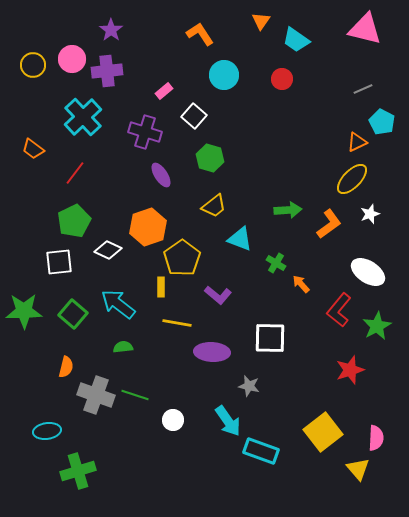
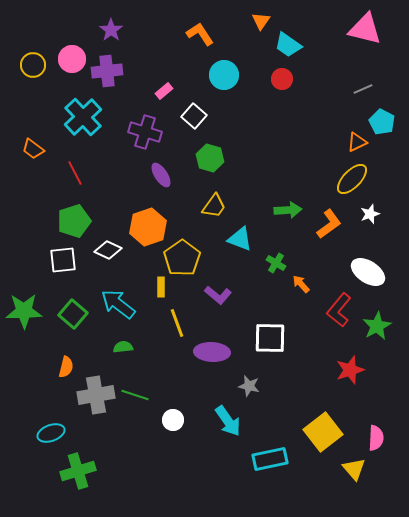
cyan trapezoid at (296, 40): moved 8 px left, 5 px down
red line at (75, 173): rotated 65 degrees counterclockwise
yellow trapezoid at (214, 206): rotated 16 degrees counterclockwise
green pentagon at (74, 221): rotated 8 degrees clockwise
white square at (59, 262): moved 4 px right, 2 px up
yellow line at (177, 323): rotated 60 degrees clockwise
gray cross at (96, 395): rotated 30 degrees counterclockwise
cyan ellipse at (47, 431): moved 4 px right, 2 px down; rotated 12 degrees counterclockwise
cyan rectangle at (261, 451): moved 9 px right, 8 px down; rotated 32 degrees counterclockwise
yellow triangle at (358, 469): moved 4 px left
